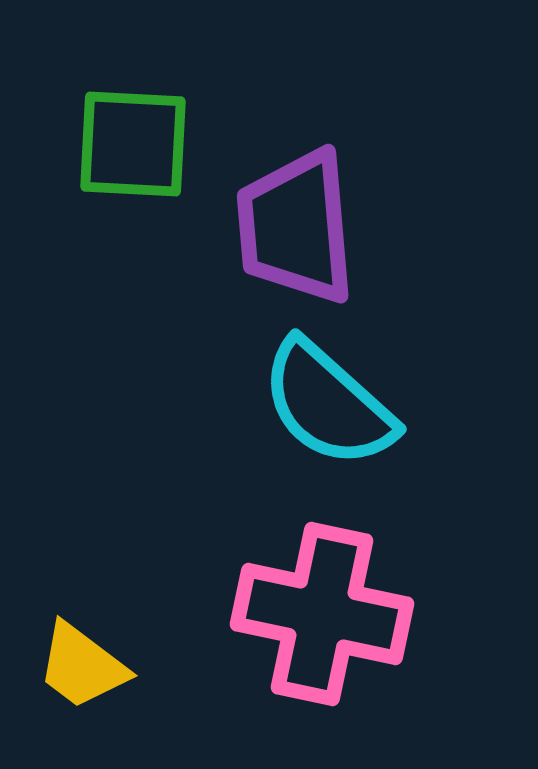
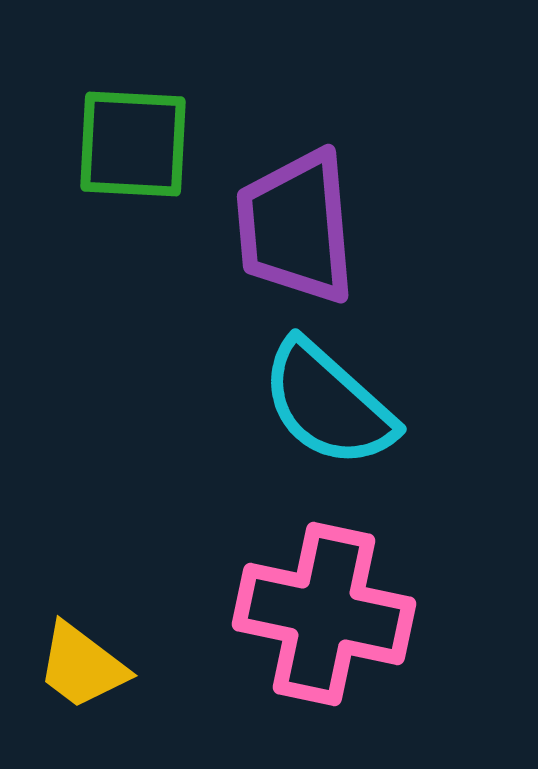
pink cross: moved 2 px right
